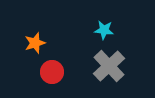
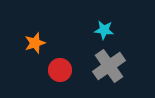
gray cross: rotated 8 degrees clockwise
red circle: moved 8 px right, 2 px up
